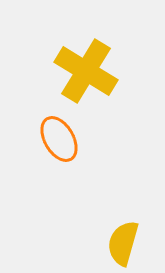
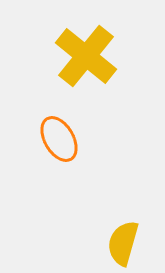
yellow cross: moved 15 px up; rotated 8 degrees clockwise
